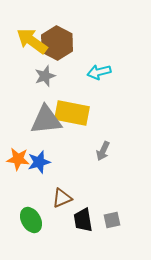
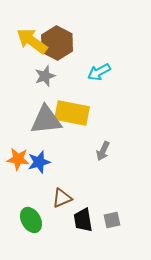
cyan arrow: rotated 15 degrees counterclockwise
